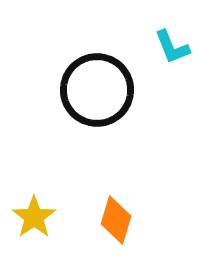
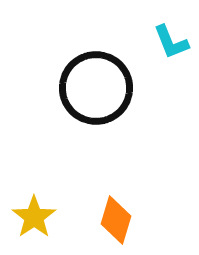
cyan L-shape: moved 1 px left, 5 px up
black circle: moved 1 px left, 2 px up
